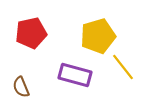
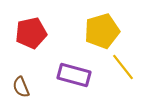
yellow pentagon: moved 4 px right, 5 px up
purple rectangle: moved 1 px left
